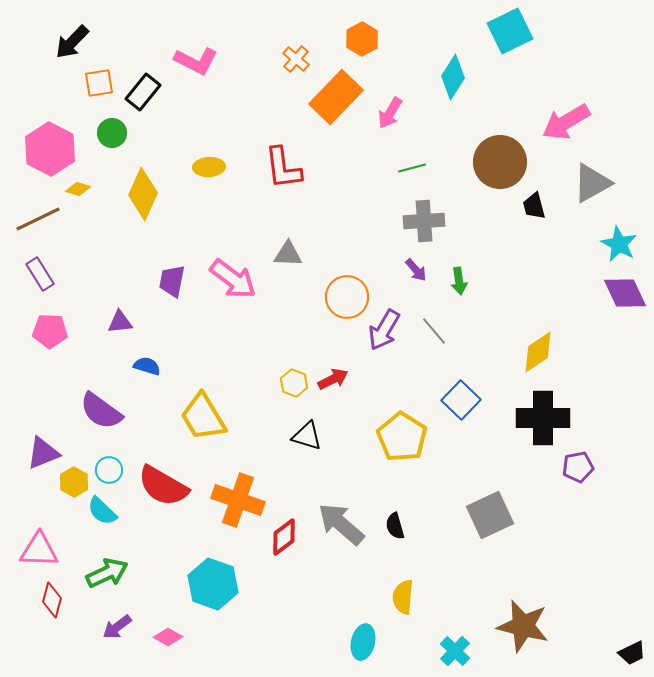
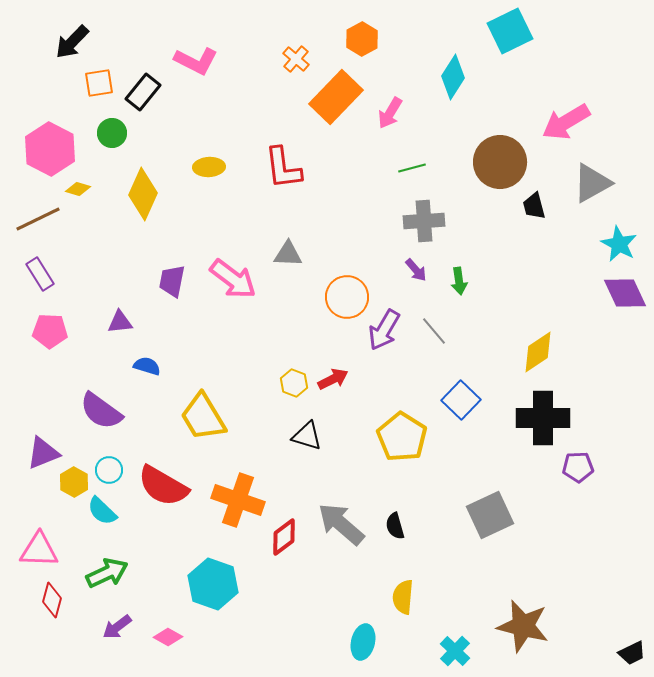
purple pentagon at (578, 467): rotated 8 degrees clockwise
